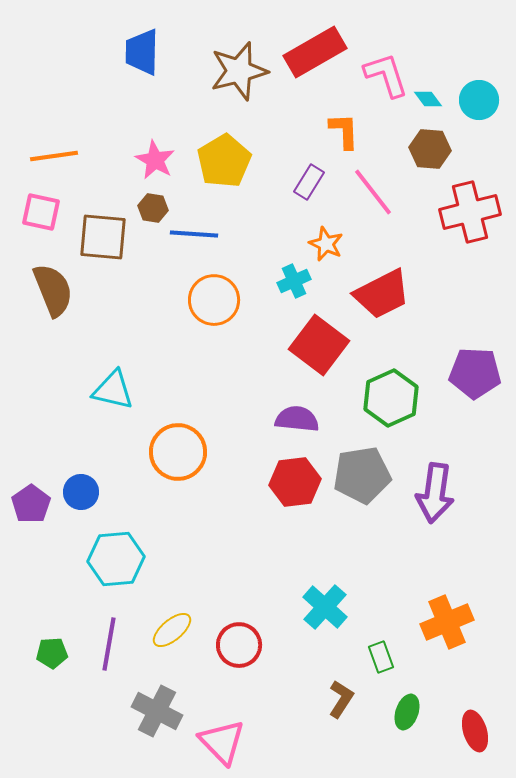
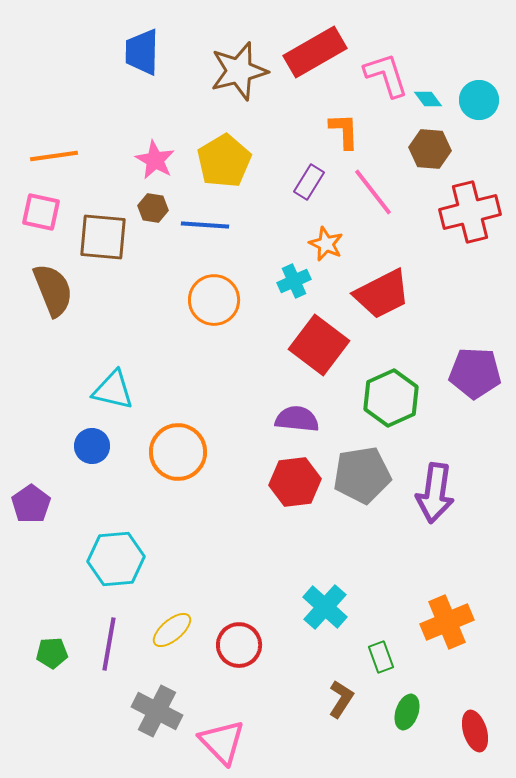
blue line at (194, 234): moved 11 px right, 9 px up
blue circle at (81, 492): moved 11 px right, 46 px up
